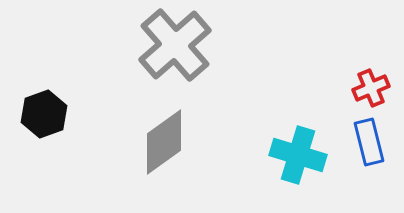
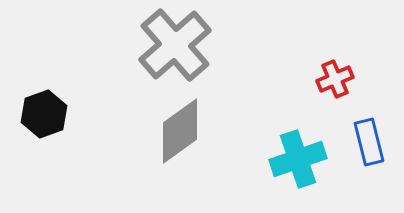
red cross: moved 36 px left, 9 px up
gray diamond: moved 16 px right, 11 px up
cyan cross: moved 4 px down; rotated 36 degrees counterclockwise
